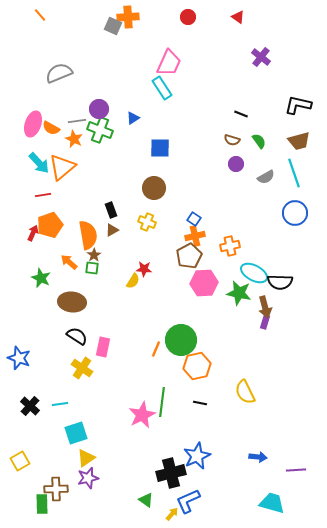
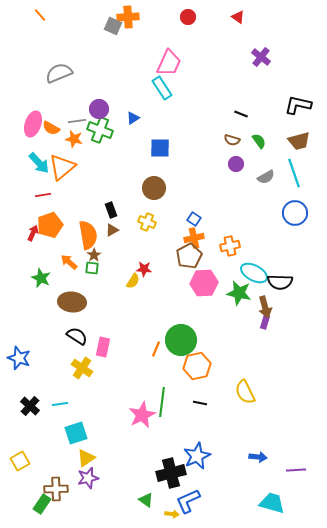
orange star at (74, 139): rotated 12 degrees counterclockwise
orange cross at (195, 236): moved 1 px left, 2 px down
green rectangle at (42, 504): rotated 36 degrees clockwise
yellow arrow at (172, 514): rotated 56 degrees clockwise
